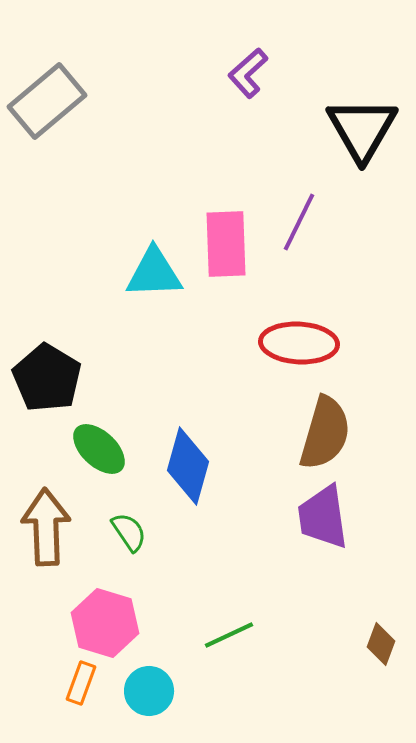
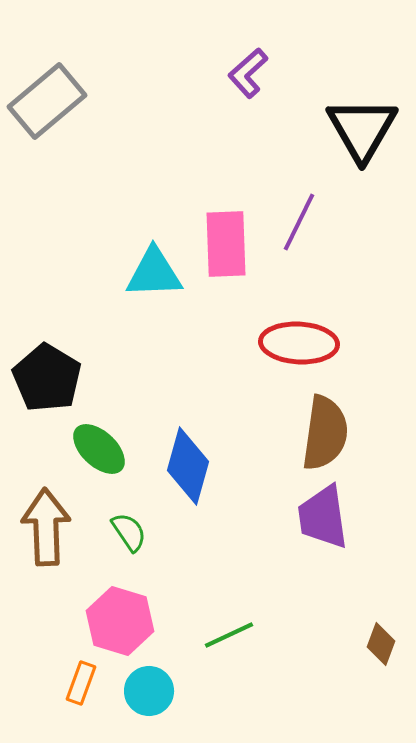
brown semicircle: rotated 8 degrees counterclockwise
pink hexagon: moved 15 px right, 2 px up
